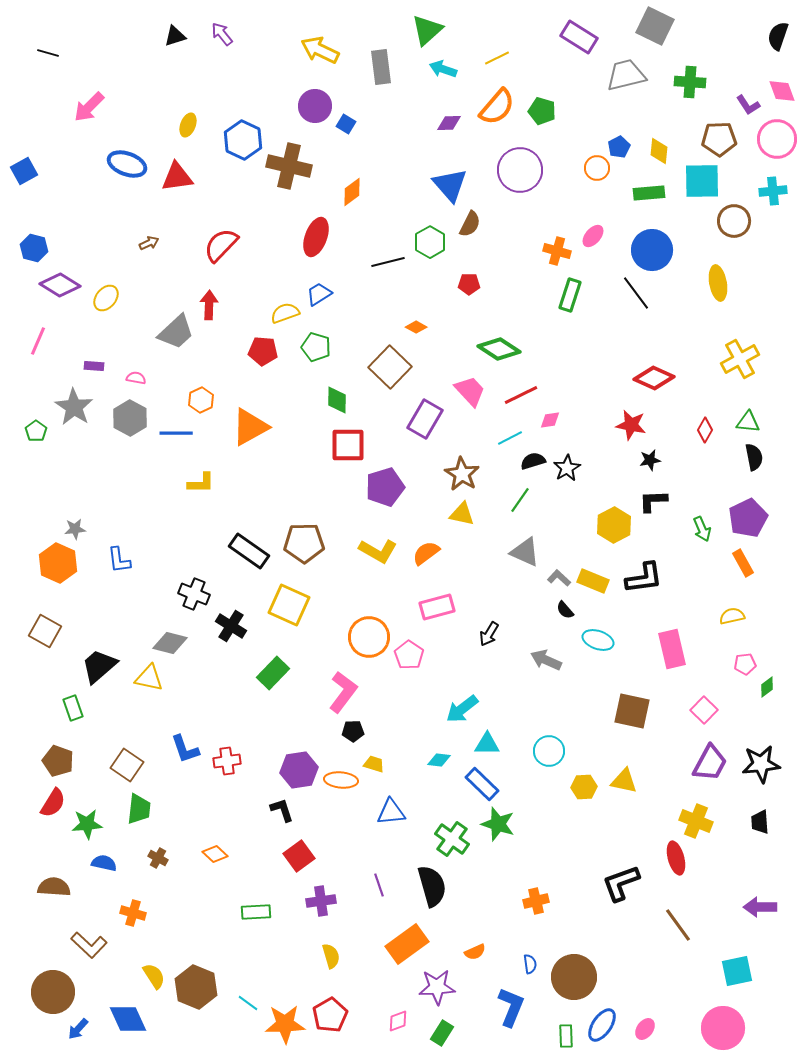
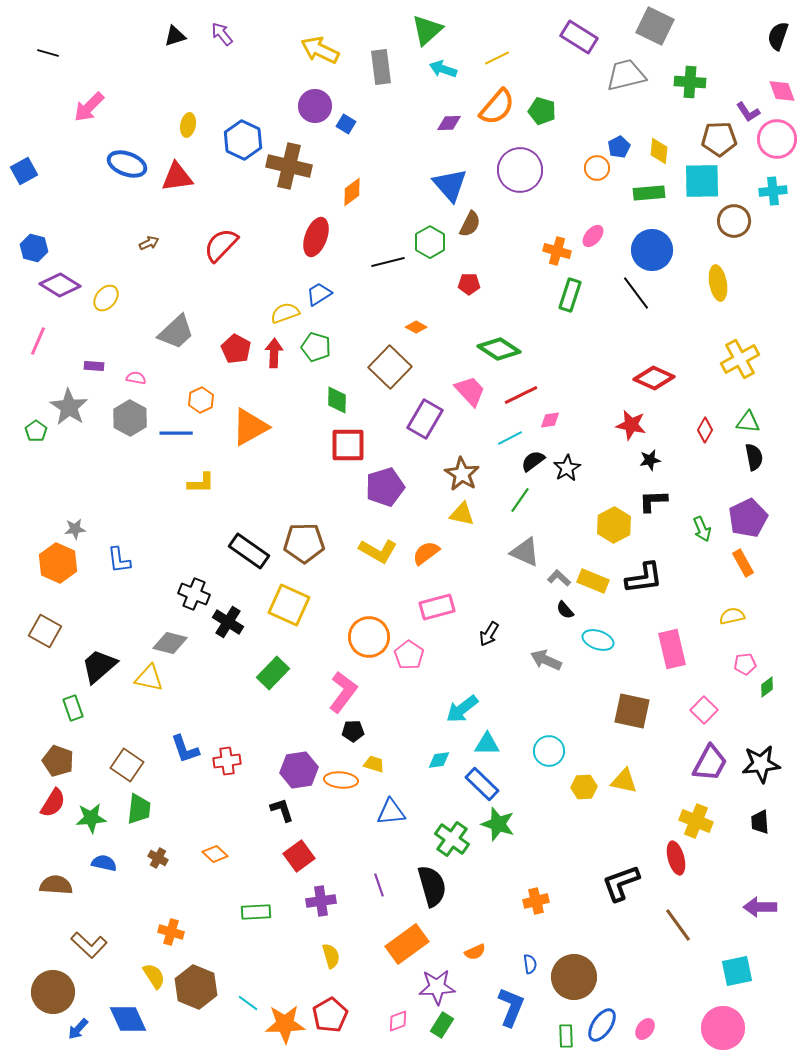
purple L-shape at (748, 105): moved 7 px down
yellow ellipse at (188, 125): rotated 10 degrees counterclockwise
red arrow at (209, 305): moved 65 px right, 48 px down
red pentagon at (263, 351): moved 27 px left, 2 px up; rotated 24 degrees clockwise
gray star at (74, 407): moved 5 px left
black semicircle at (533, 461): rotated 20 degrees counterclockwise
black cross at (231, 626): moved 3 px left, 4 px up
cyan diamond at (439, 760): rotated 15 degrees counterclockwise
green star at (87, 824): moved 4 px right, 6 px up
brown semicircle at (54, 887): moved 2 px right, 2 px up
orange cross at (133, 913): moved 38 px right, 19 px down
green rectangle at (442, 1033): moved 8 px up
